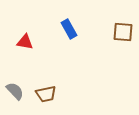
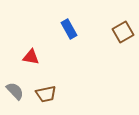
brown square: rotated 35 degrees counterclockwise
red triangle: moved 6 px right, 15 px down
